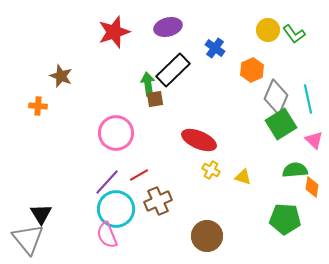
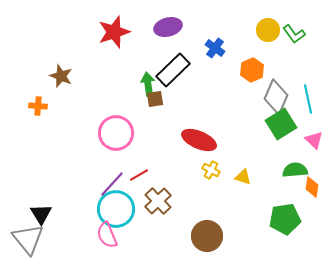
purple line: moved 5 px right, 2 px down
brown cross: rotated 20 degrees counterclockwise
green pentagon: rotated 12 degrees counterclockwise
